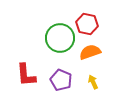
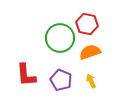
yellow arrow: moved 2 px left, 1 px up
